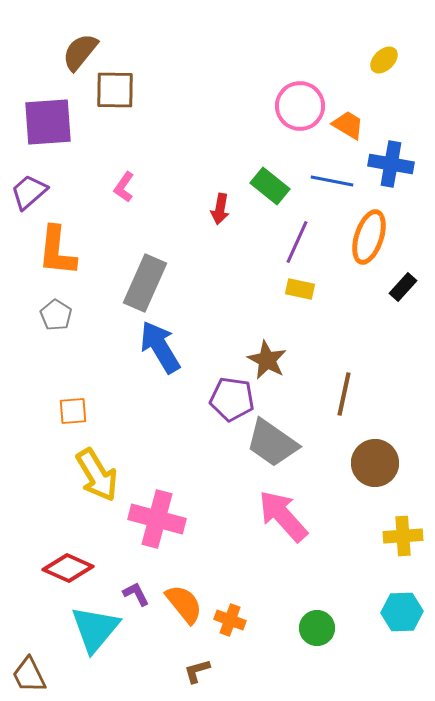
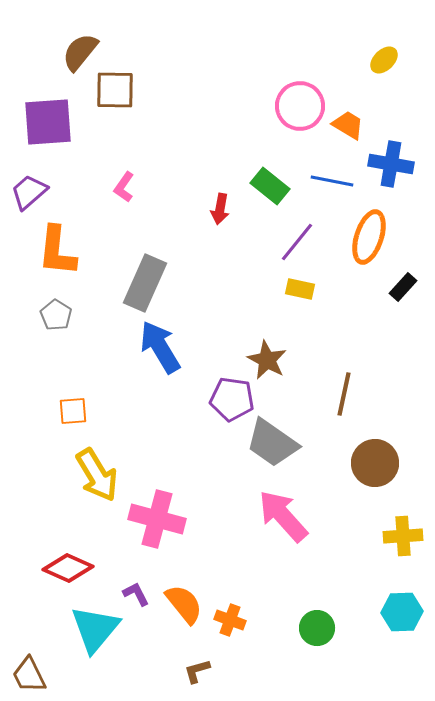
purple line: rotated 15 degrees clockwise
